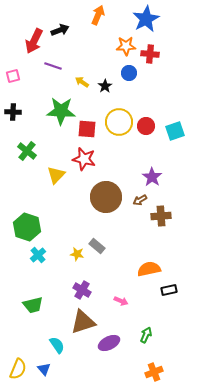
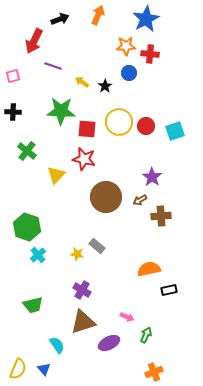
black arrow: moved 11 px up
pink arrow: moved 6 px right, 16 px down
